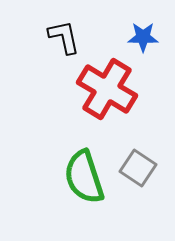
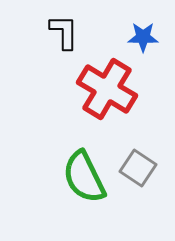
black L-shape: moved 5 px up; rotated 12 degrees clockwise
green semicircle: rotated 8 degrees counterclockwise
